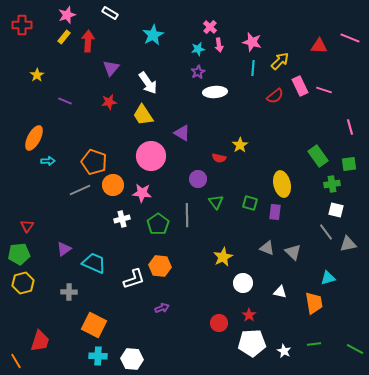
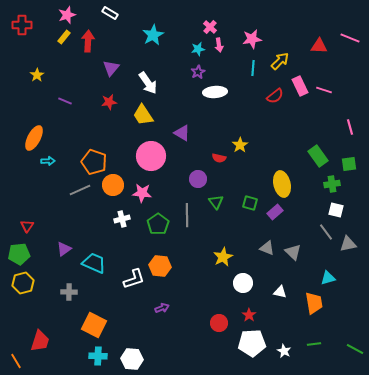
pink star at (252, 42): moved 3 px up; rotated 24 degrees counterclockwise
purple rectangle at (275, 212): rotated 42 degrees clockwise
